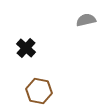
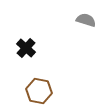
gray semicircle: rotated 30 degrees clockwise
